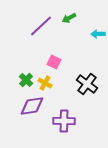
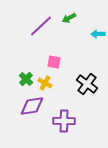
pink square: rotated 16 degrees counterclockwise
green cross: moved 1 px up
